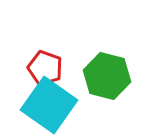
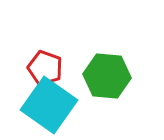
green hexagon: rotated 9 degrees counterclockwise
